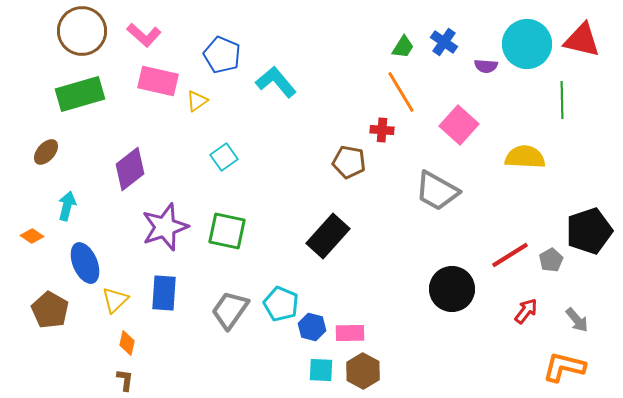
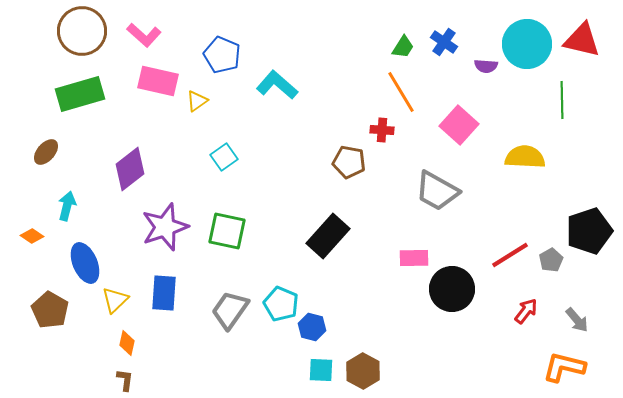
cyan L-shape at (276, 82): moved 1 px right, 3 px down; rotated 9 degrees counterclockwise
pink rectangle at (350, 333): moved 64 px right, 75 px up
